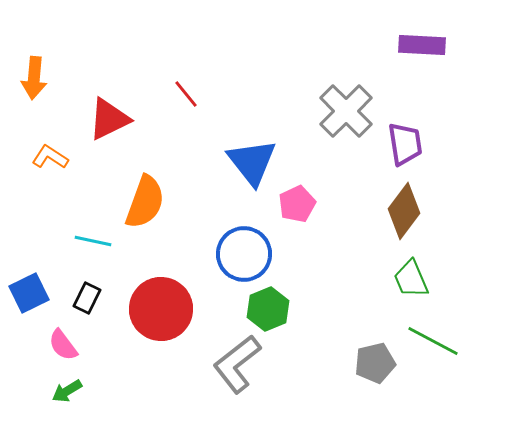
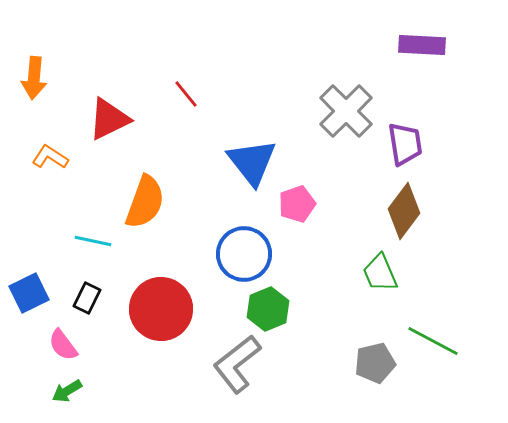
pink pentagon: rotated 6 degrees clockwise
green trapezoid: moved 31 px left, 6 px up
